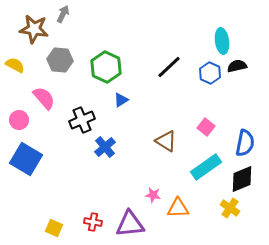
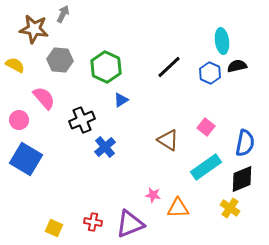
brown triangle: moved 2 px right, 1 px up
purple triangle: rotated 16 degrees counterclockwise
